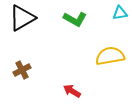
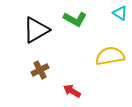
cyan triangle: rotated 42 degrees clockwise
black triangle: moved 14 px right, 12 px down
brown cross: moved 18 px right
